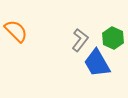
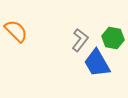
green hexagon: rotated 15 degrees counterclockwise
